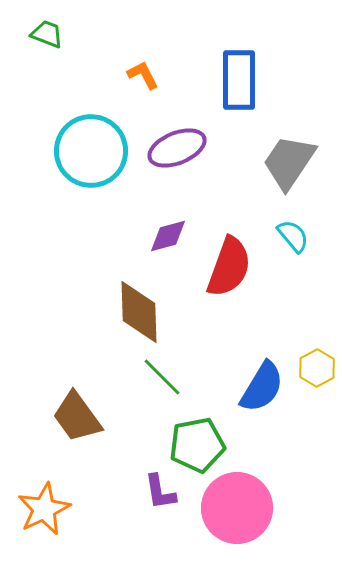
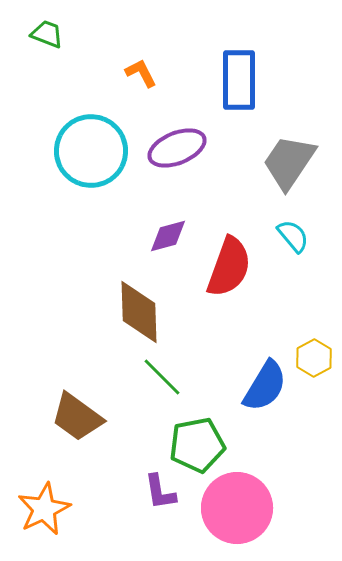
orange L-shape: moved 2 px left, 2 px up
yellow hexagon: moved 3 px left, 10 px up
blue semicircle: moved 3 px right, 1 px up
brown trapezoid: rotated 18 degrees counterclockwise
